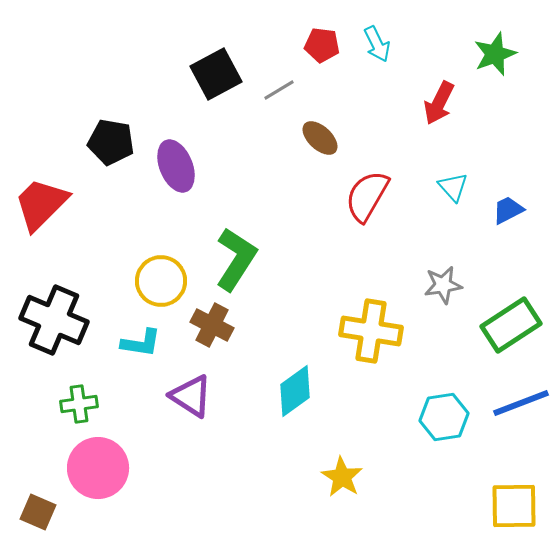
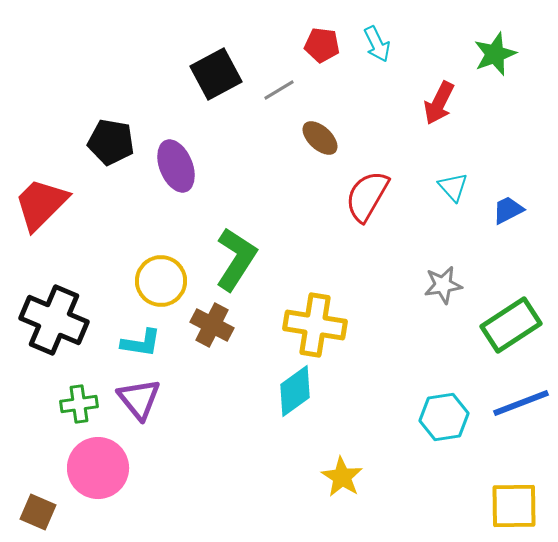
yellow cross: moved 56 px left, 6 px up
purple triangle: moved 52 px left, 3 px down; rotated 18 degrees clockwise
